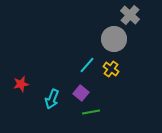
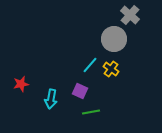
cyan line: moved 3 px right
purple square: moved 1 px left, 2 px up; rotated 14 degrees counterclockwise
cyan arrow: moved 1 px left; rotated 12 degrees counterclockwise
